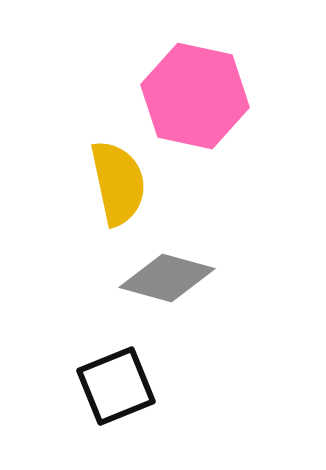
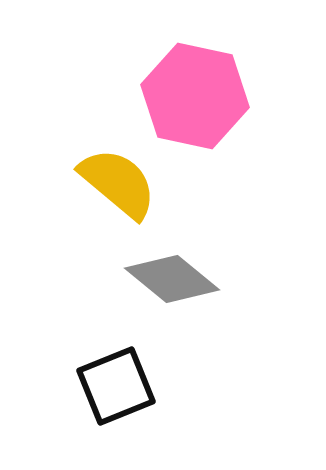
yellow semicircle: rotated 38 degrees counterclockwise
gray diamond: moved 5 px right, 1 px down; rotated 24 degrees clockwise
